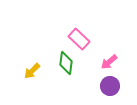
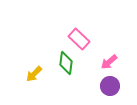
yellow arrow: moved 2 px right, 3 px down
